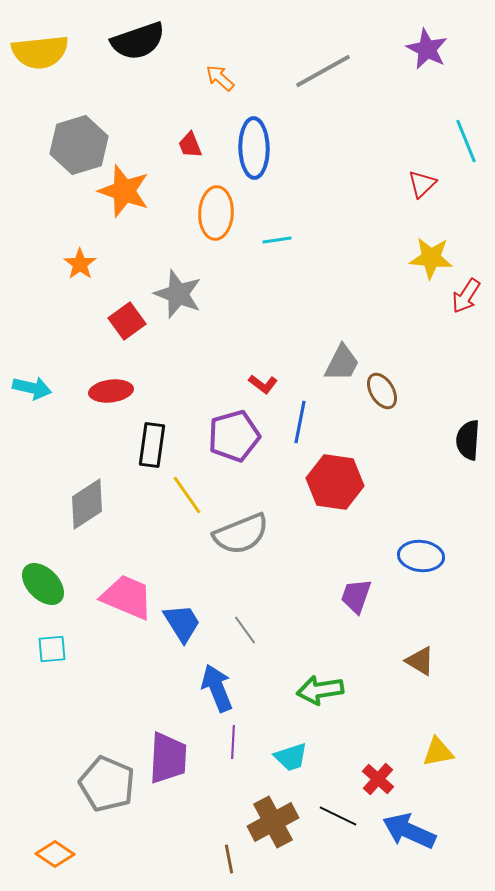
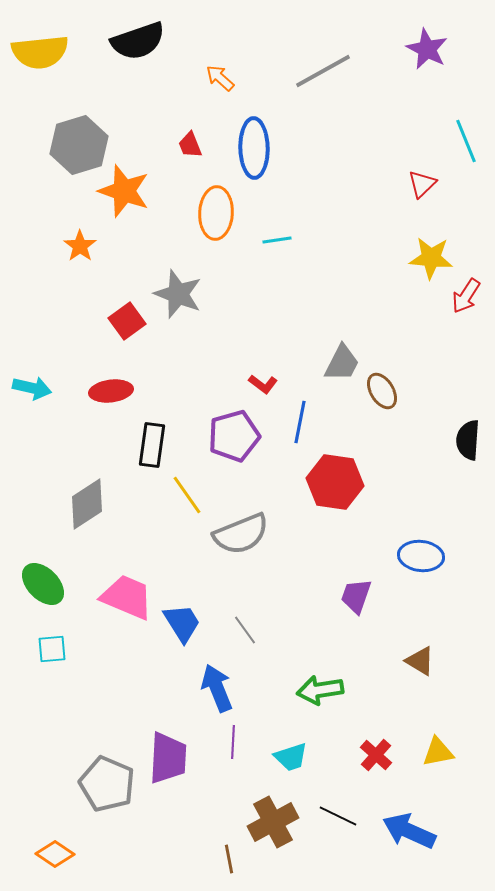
orange star at (80, 264): moved 18 px up
red cross at (378, 779): moved 2 px left, 24 px up
